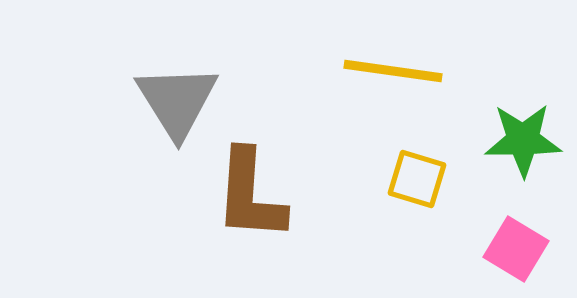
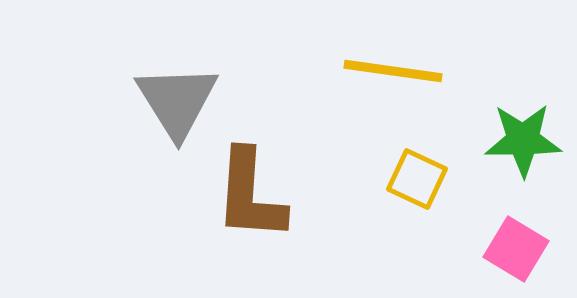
yellow square: rotated 8 degrees clockwise
